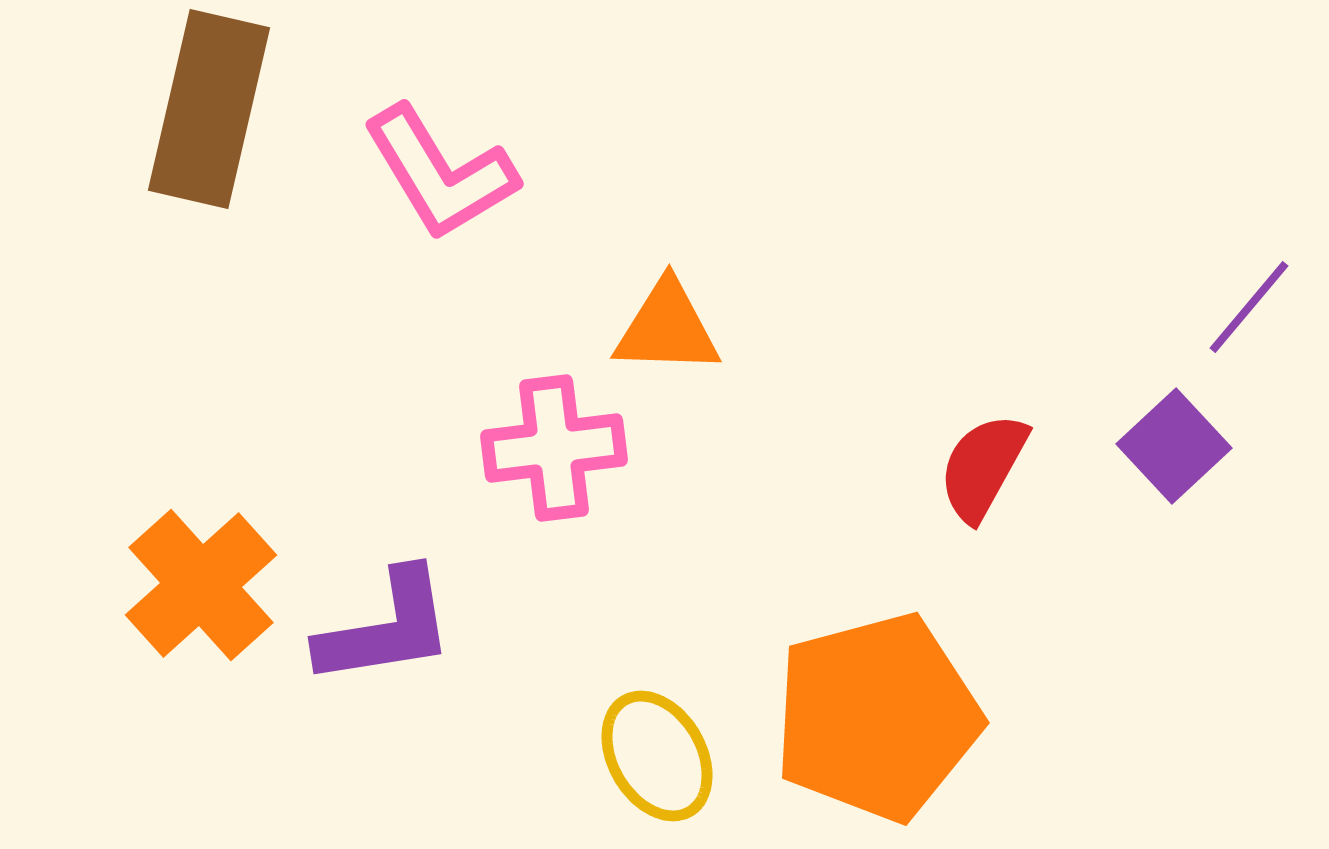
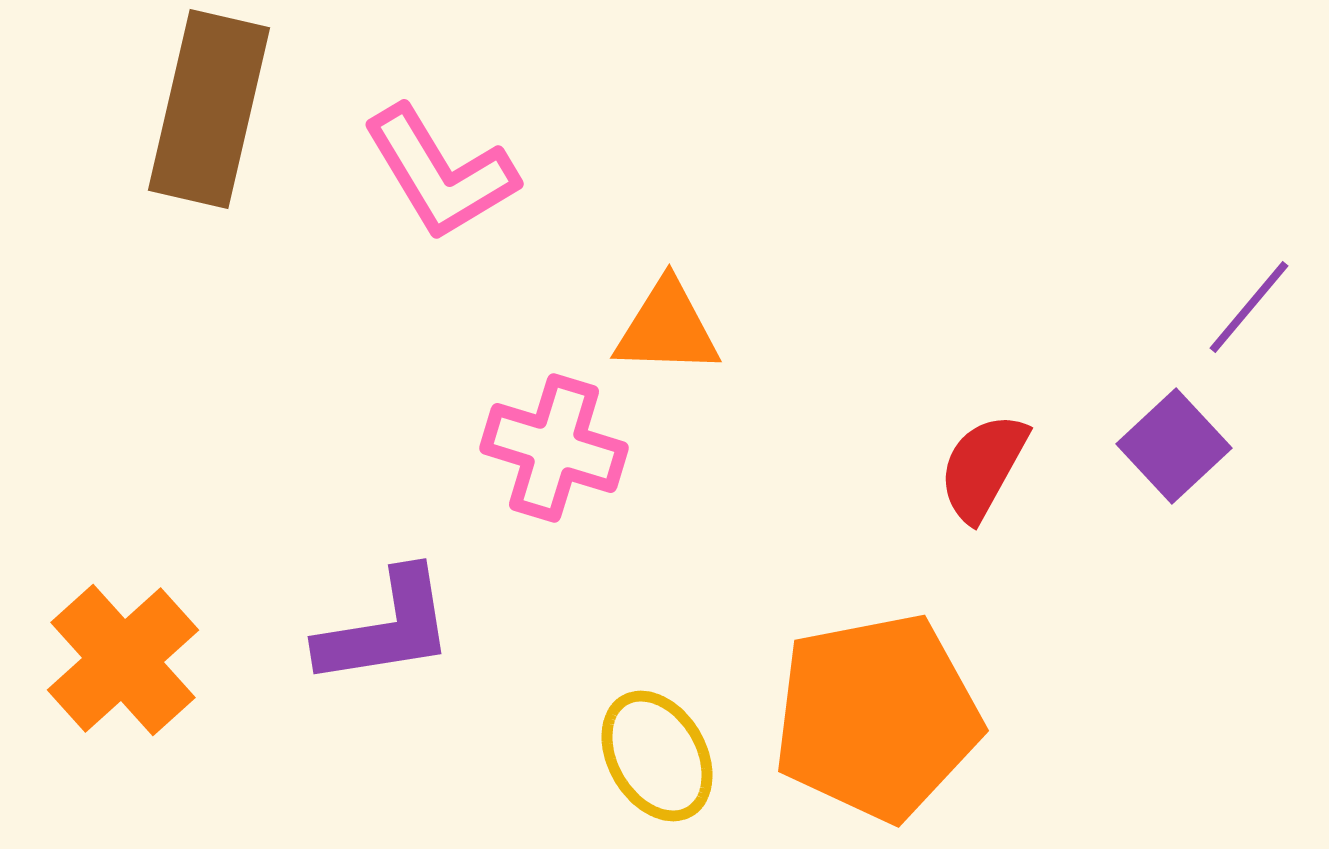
pink cross: rotated 24 degrees clockwise
orange cross: moved 78 px left, 75 px down
orange pentagon: rotated 4 degrees clockwise
